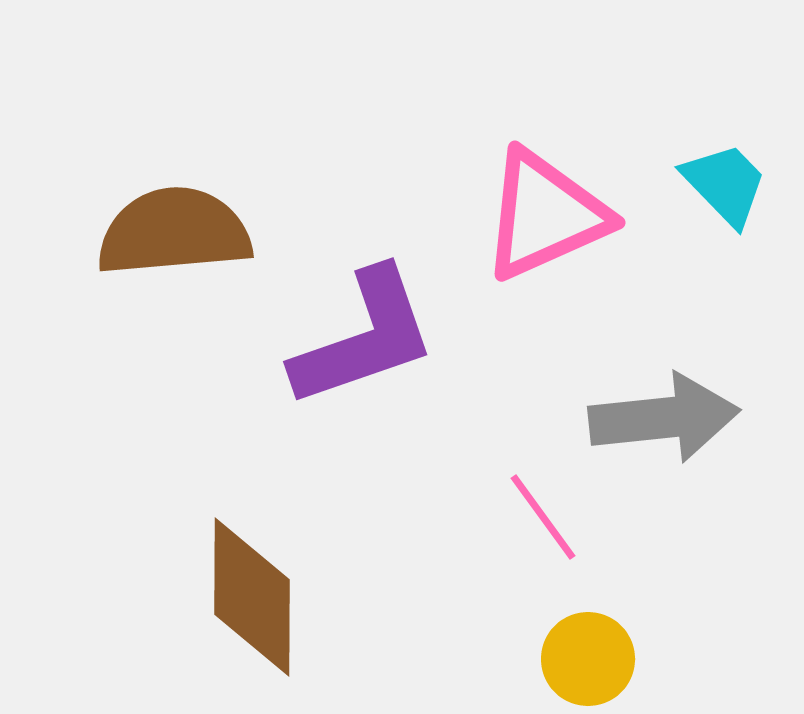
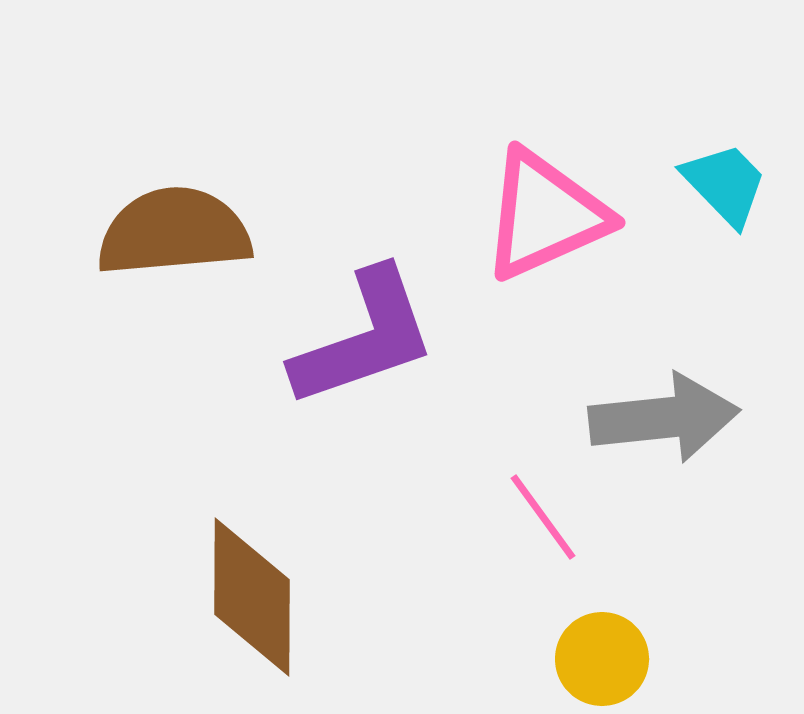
yellow circle: moved 14 px right
